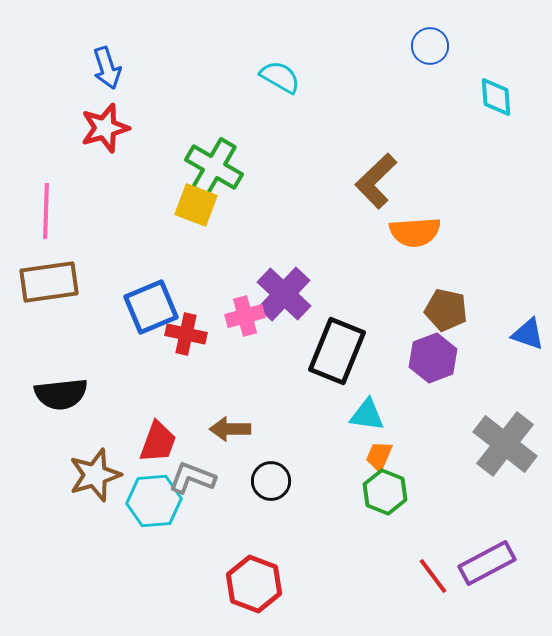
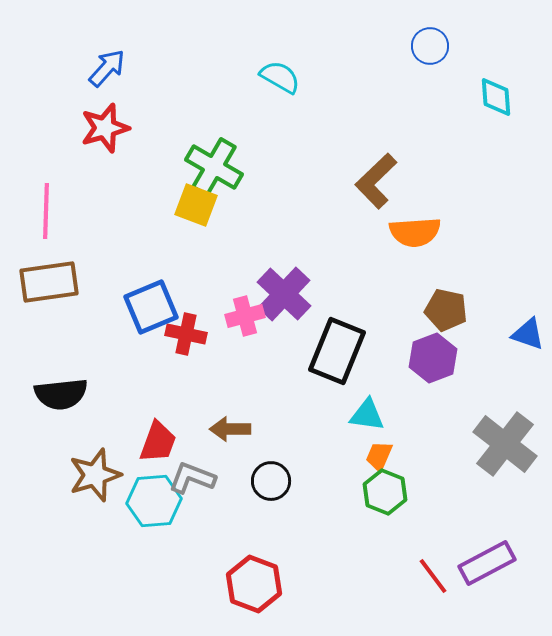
blue arrow: rotated 120 degrees counterclockwise
